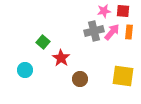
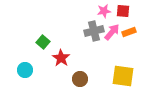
orange rectangle: rotated 64 degrees clockwise
